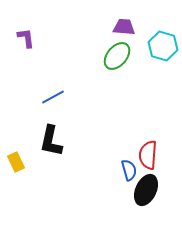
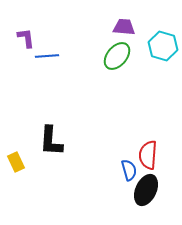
blue line: moved 6 px left, 41 px up; rotated 25 degrees clockwise
black L-shape: rotated 8 degrees counterclockwise
